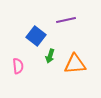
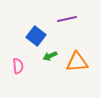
purple line: moved 1 px right, 1 px up
green arrow: rotated 48 degrees clockwise
orange triangle: moved 2 px right, 2 px up
